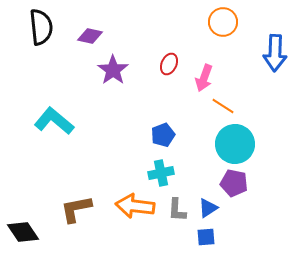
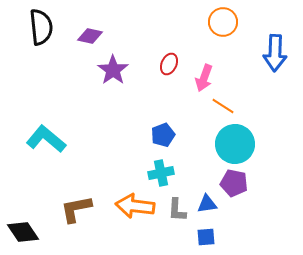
cyan L-shape: moved 8 px left, 18 px down
blue triangle: moved 1 px left, 4 px up; rotated 25 degrees clockwise
